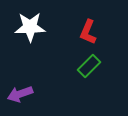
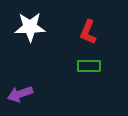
green rectangle: rotated 45 degrees clockwise
